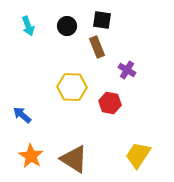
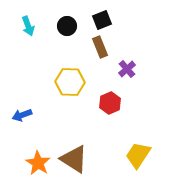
black square: rotated 30 degrees counterclockwise
brown rectangle: moved 3 px right
purple cross: moved 1 px up; rotated 18 degrees clockwise
yellow hexagon: moved 2 px left, 5 px up
red hexagon: rotated 25 degrees clockwise
blue arrow: rotated 60 degrees counterclockwise
orange star: moved 7 px right, 7 px down
